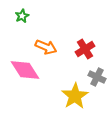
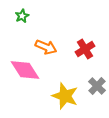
gray cross: moved 9 px down; rotated 18 degrees clockwise
yellow star: moved 10 px left; rotated 20 degrees counterclockwise
